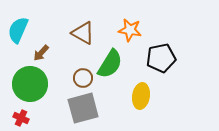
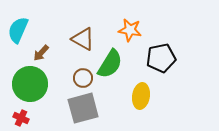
brown triangle: moved 6 px down
